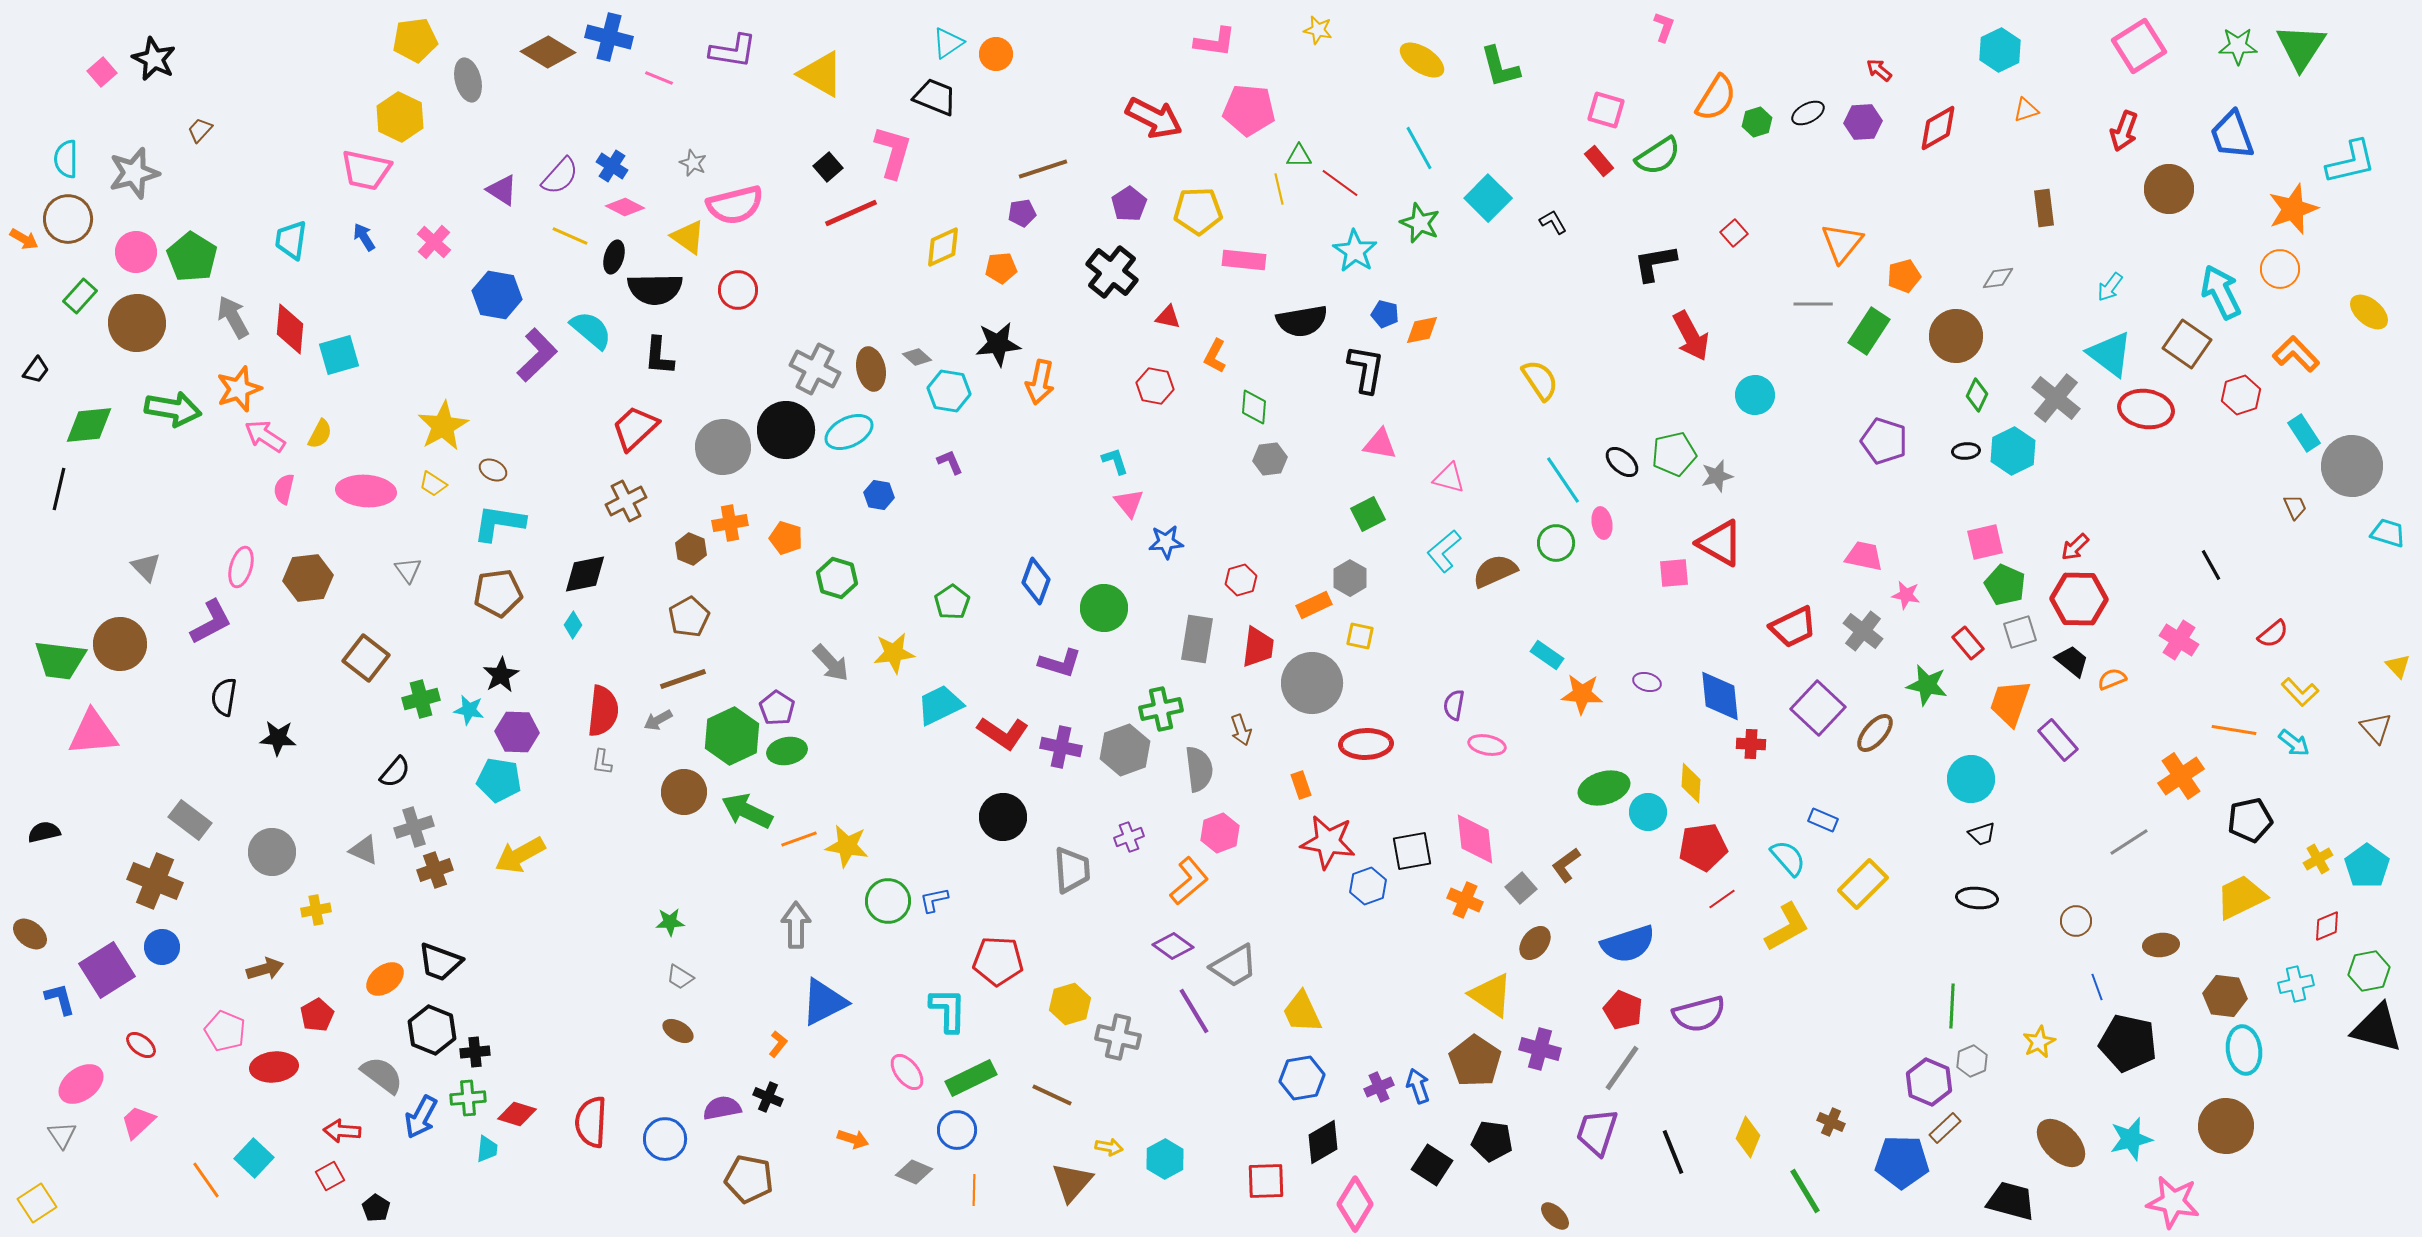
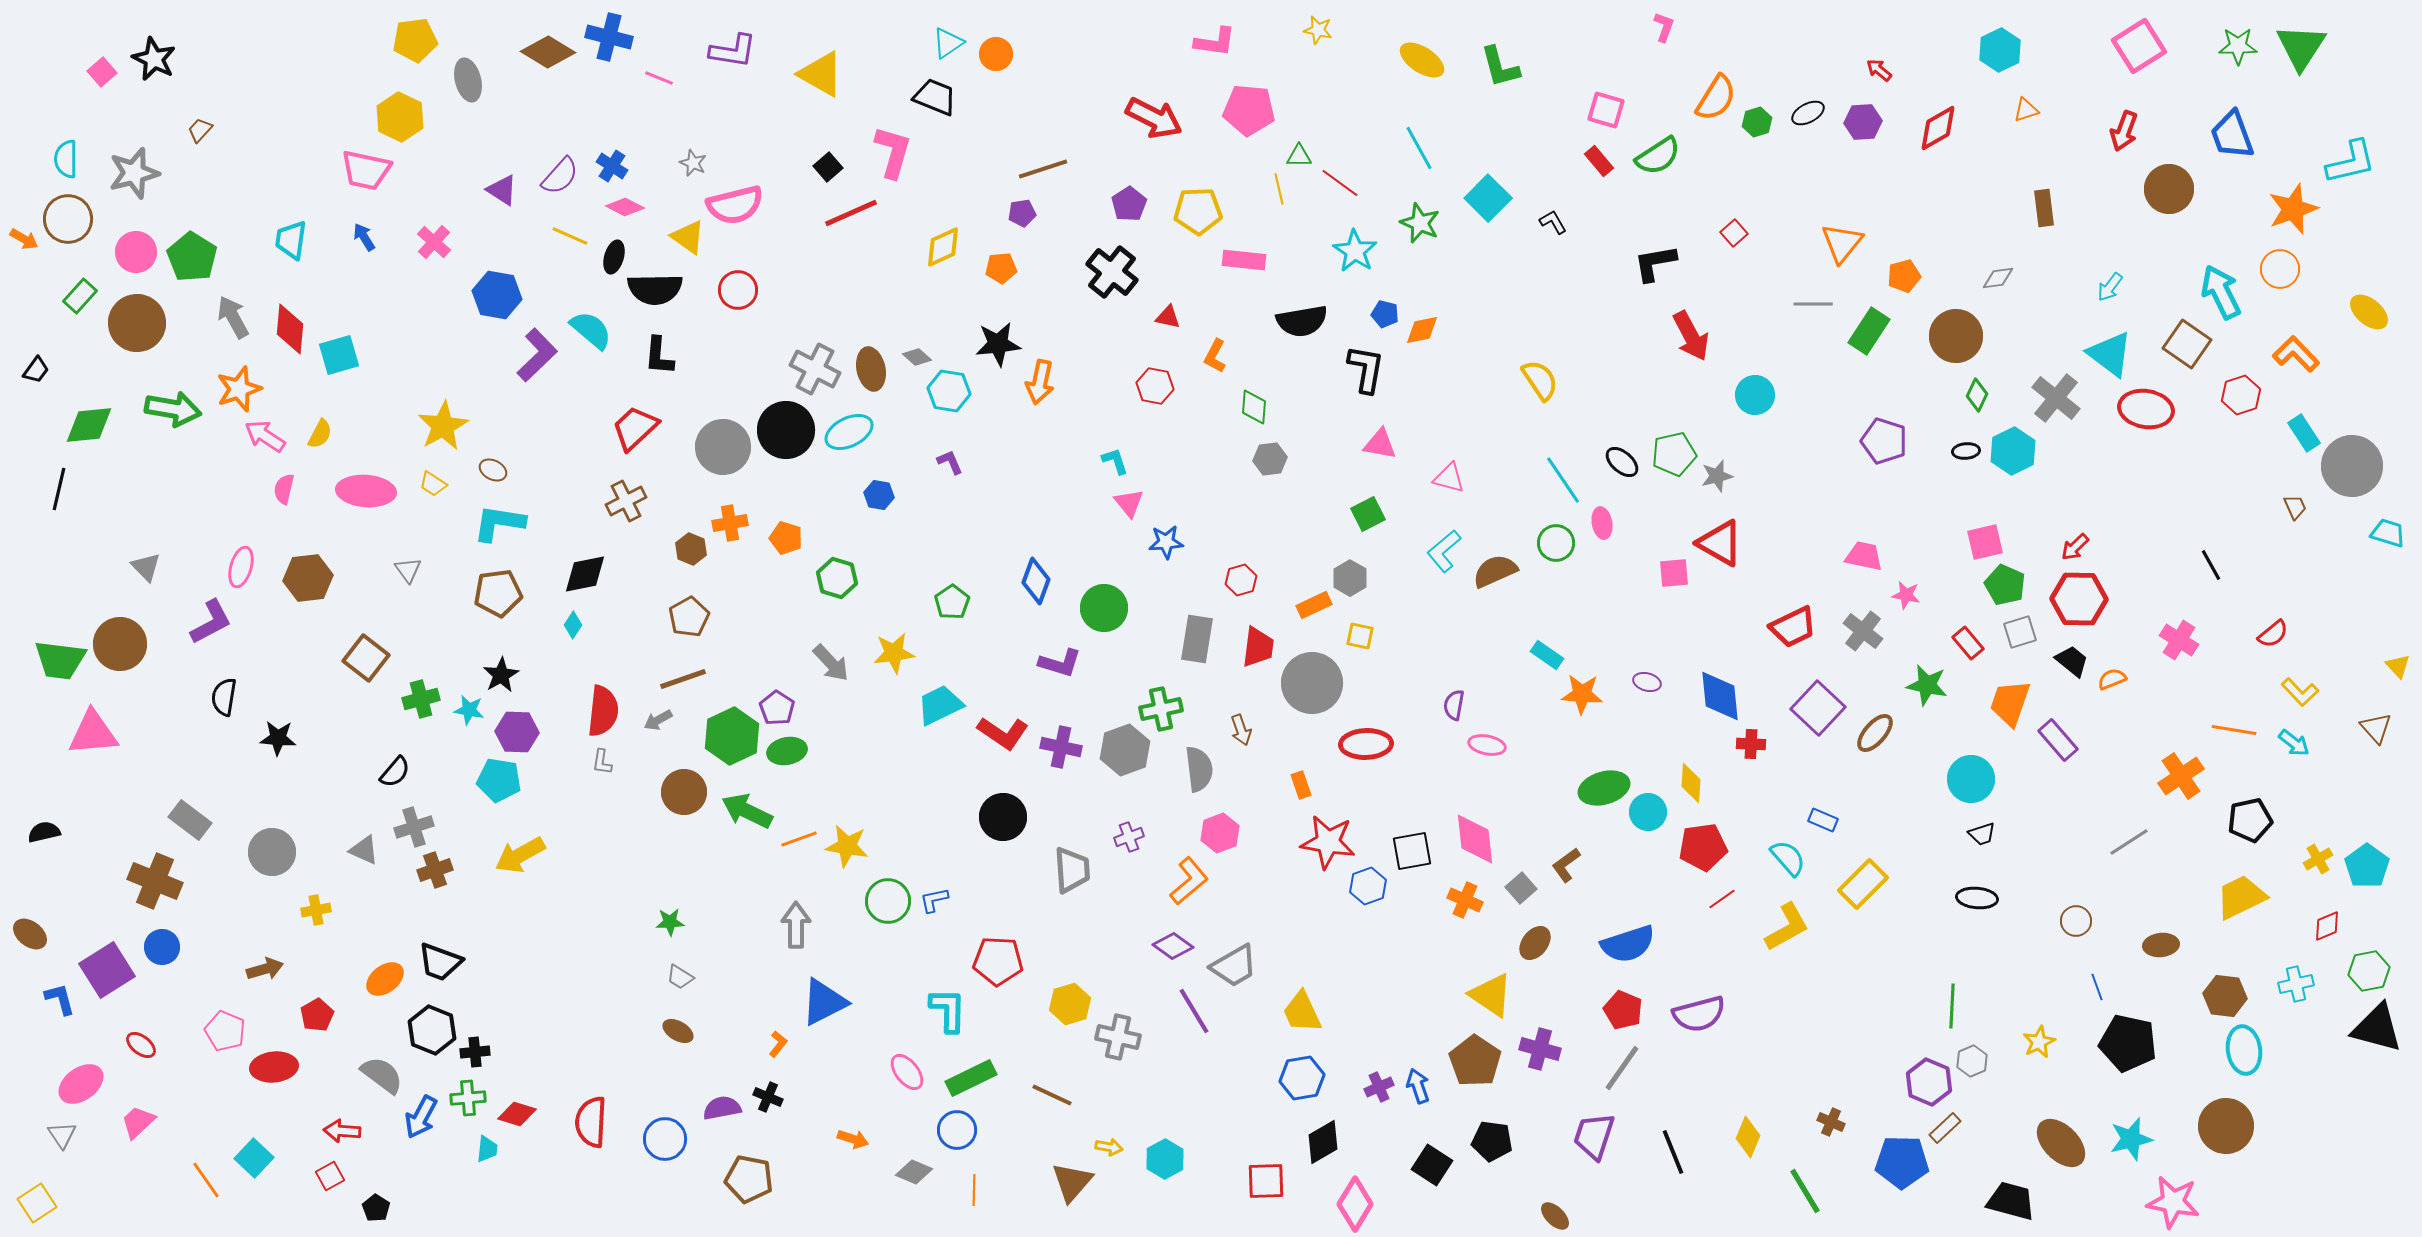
purple trapezoid at (1597, 1132): moved 3 px left, 4 px down
